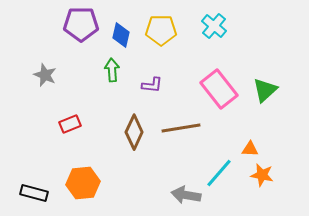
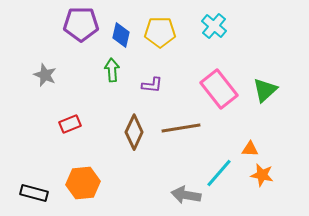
yellow pentagon: moved 1 px left, 2 px down
